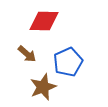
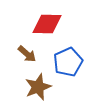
red diamond: moved 3 px right, 3 px down
brown star: moved 5 px left
